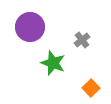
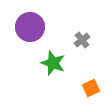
orange square: rotated 18 degrees clockwise
